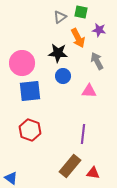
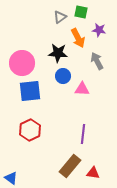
pink triangle: moved 7 px left, 2 px up
red hexagon: rotated 15 degrees clockwise
